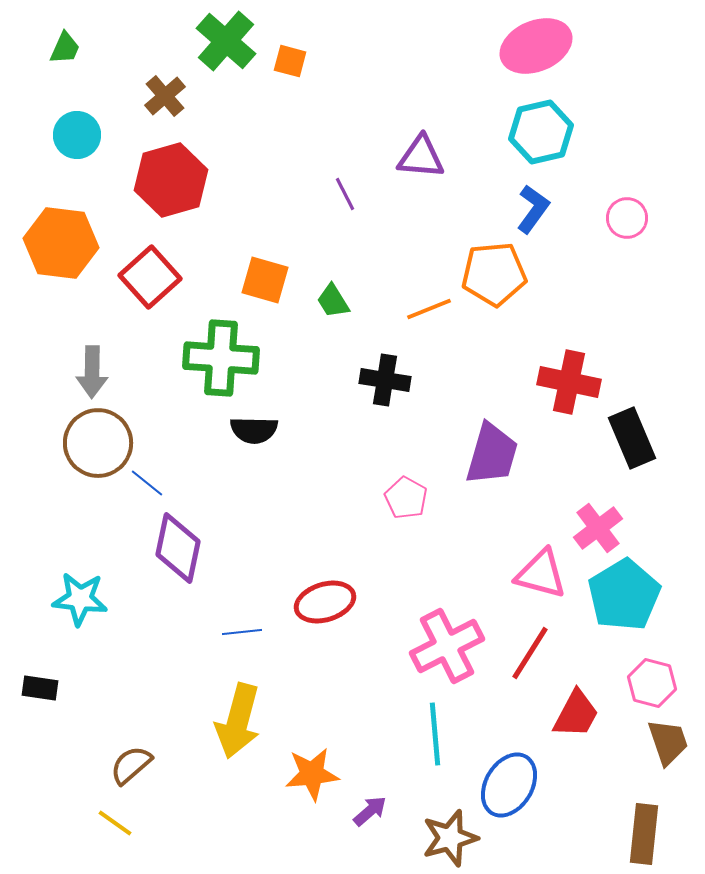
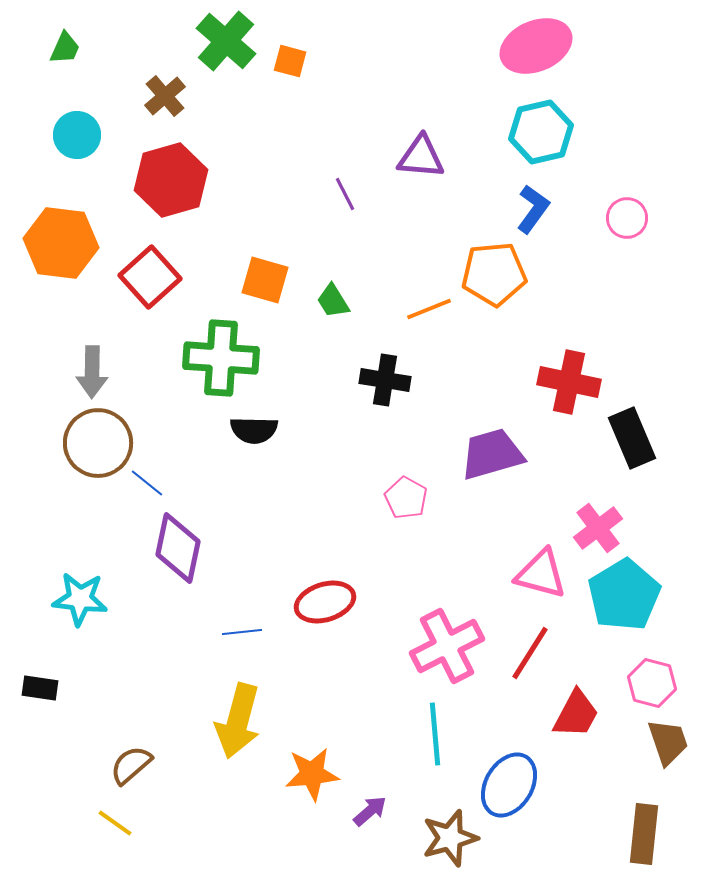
purple trapezoid at (492, 454): rotated 122 degrees counterclockwise
